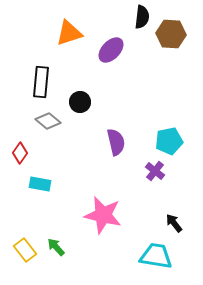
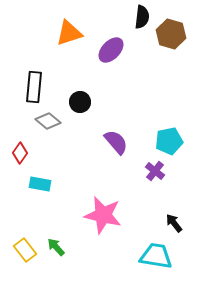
brown hexagon: rotated 12 degrees clockwise
black rectangle: moved 7 px left, 5 px down
purple semicircle: rotated 28 degrees counterclockwise
